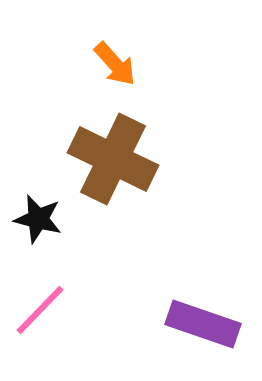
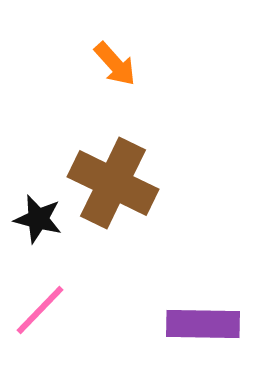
brown cross: moved 24 px down
purple rectangle: rotated 18 degrees counterclockwise
